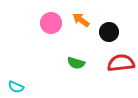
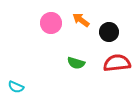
red semicircle: moved 4 px left
